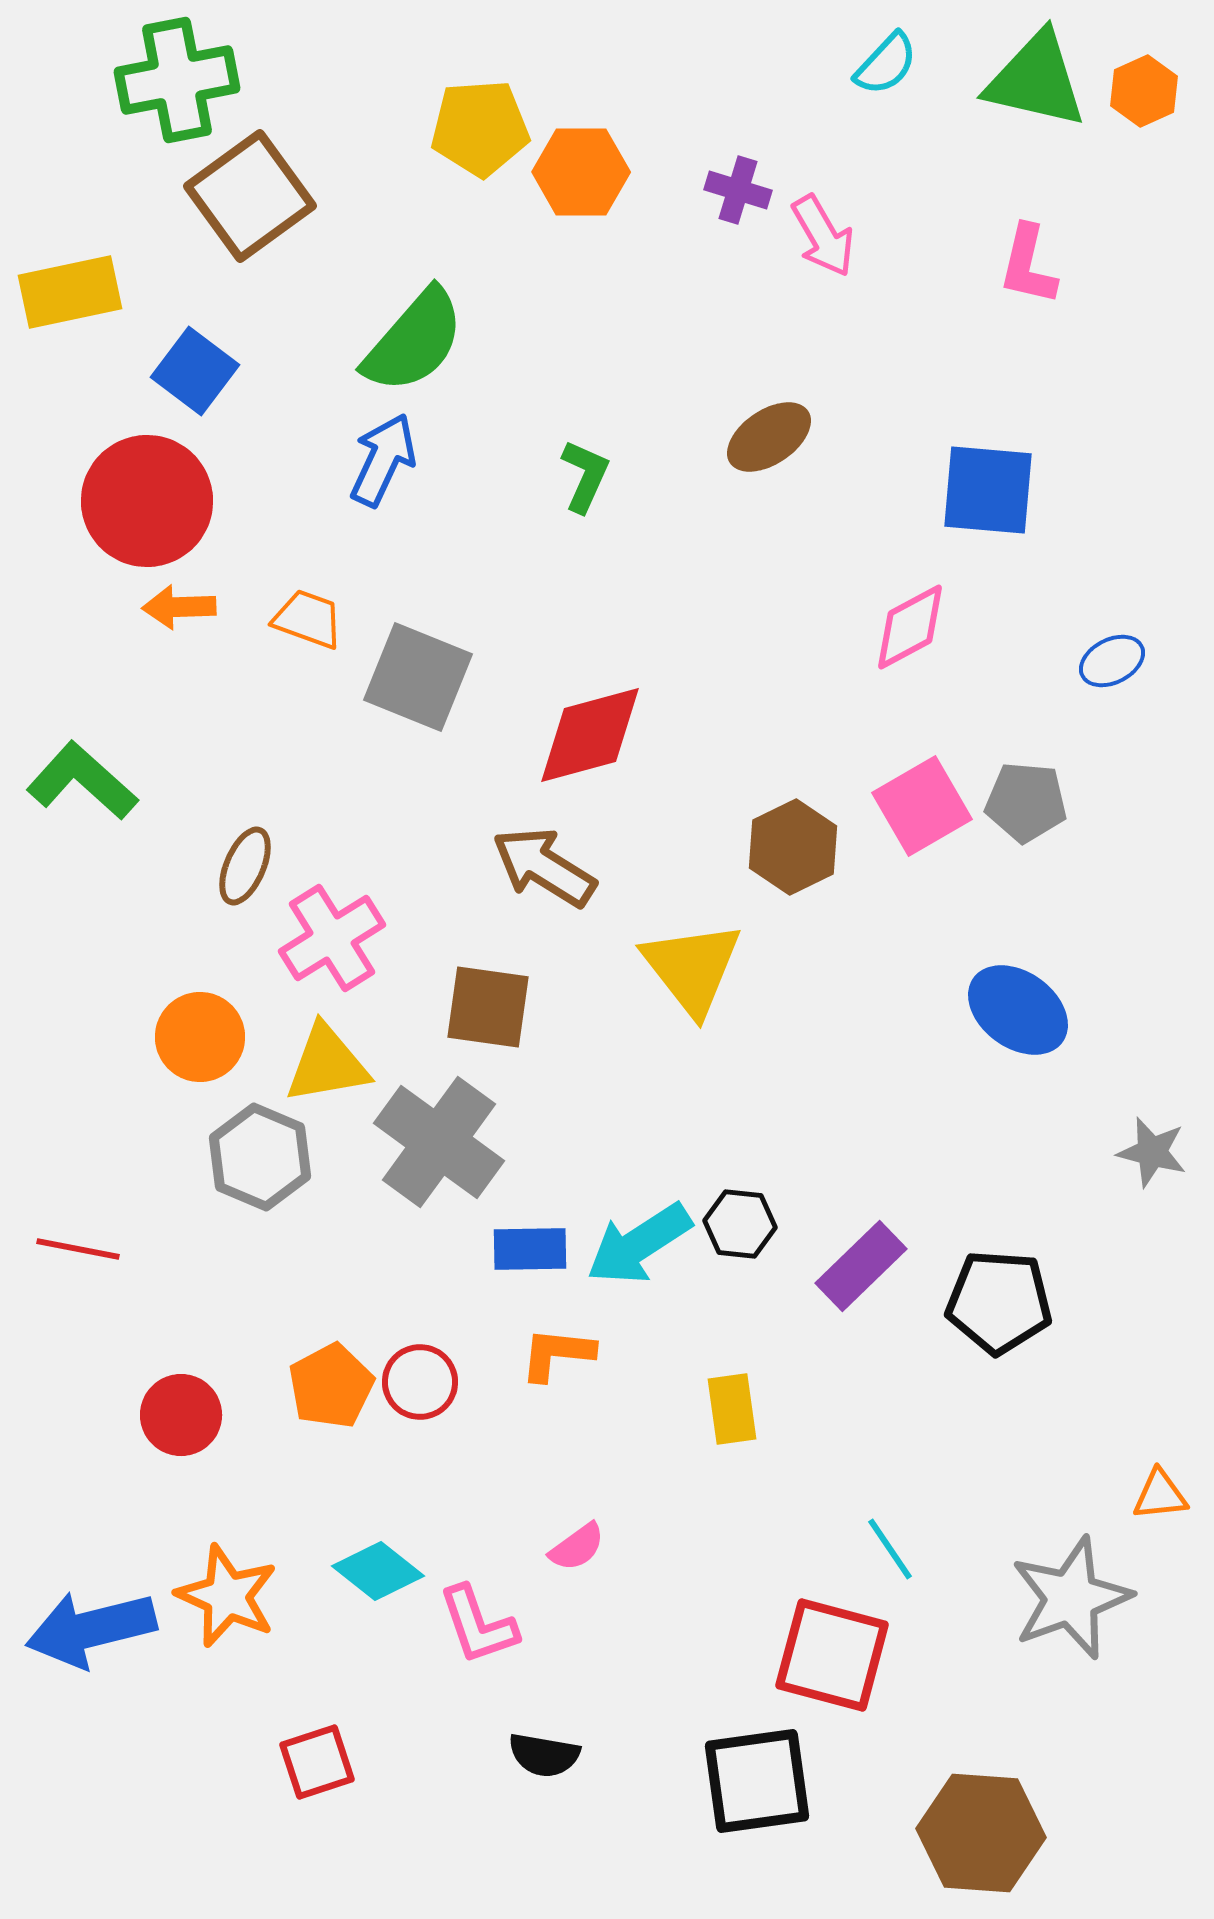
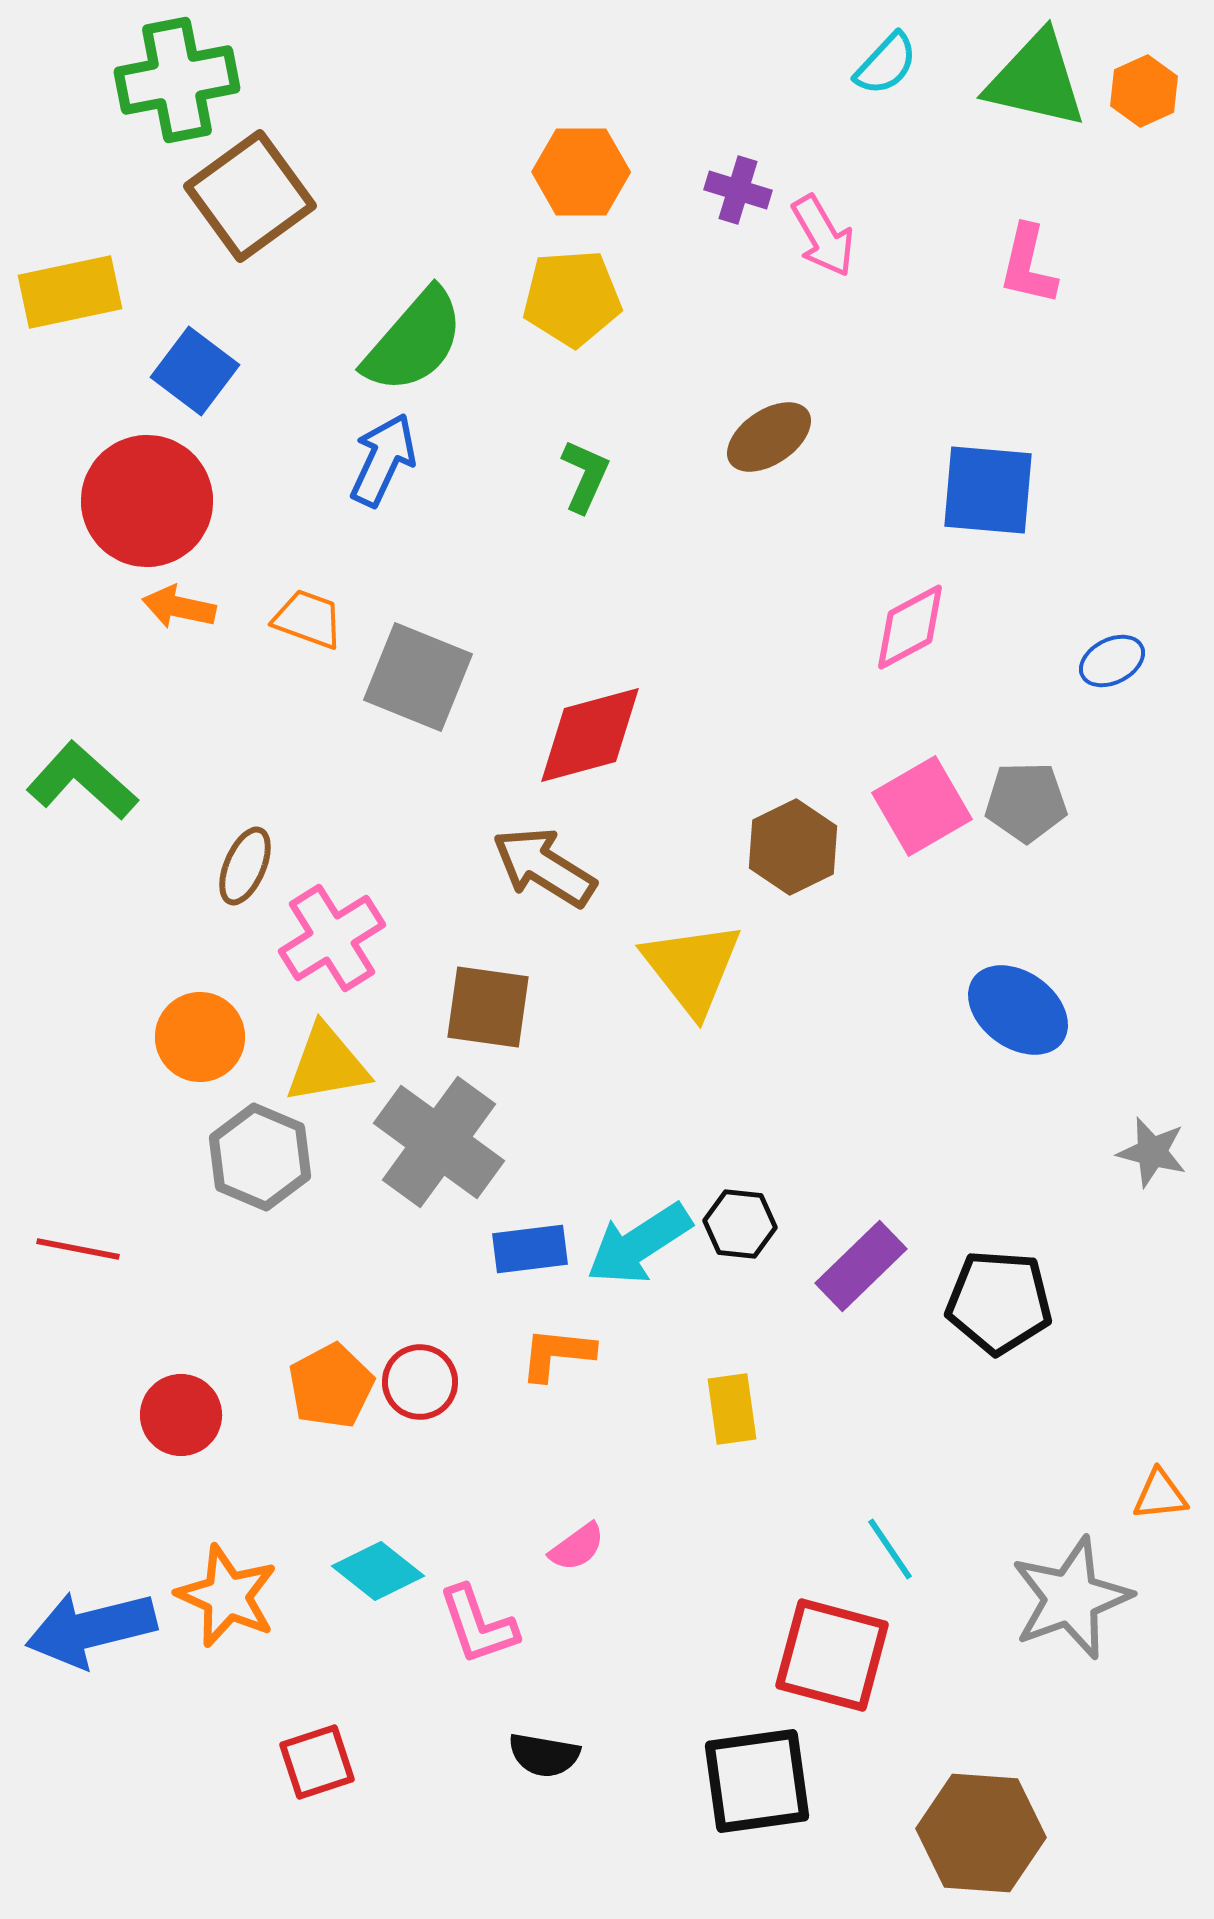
yellow pentagon at (480, 128): moved 92 px right, 170 px down
orange arrow at (179, 607): rotated 14 degrees clockwise
gray pentagon at (1026, 802): rotated 6 degrees counterclockwise
blue rectangle at (530, 1249): rotated 6 degrees counterclockwise
